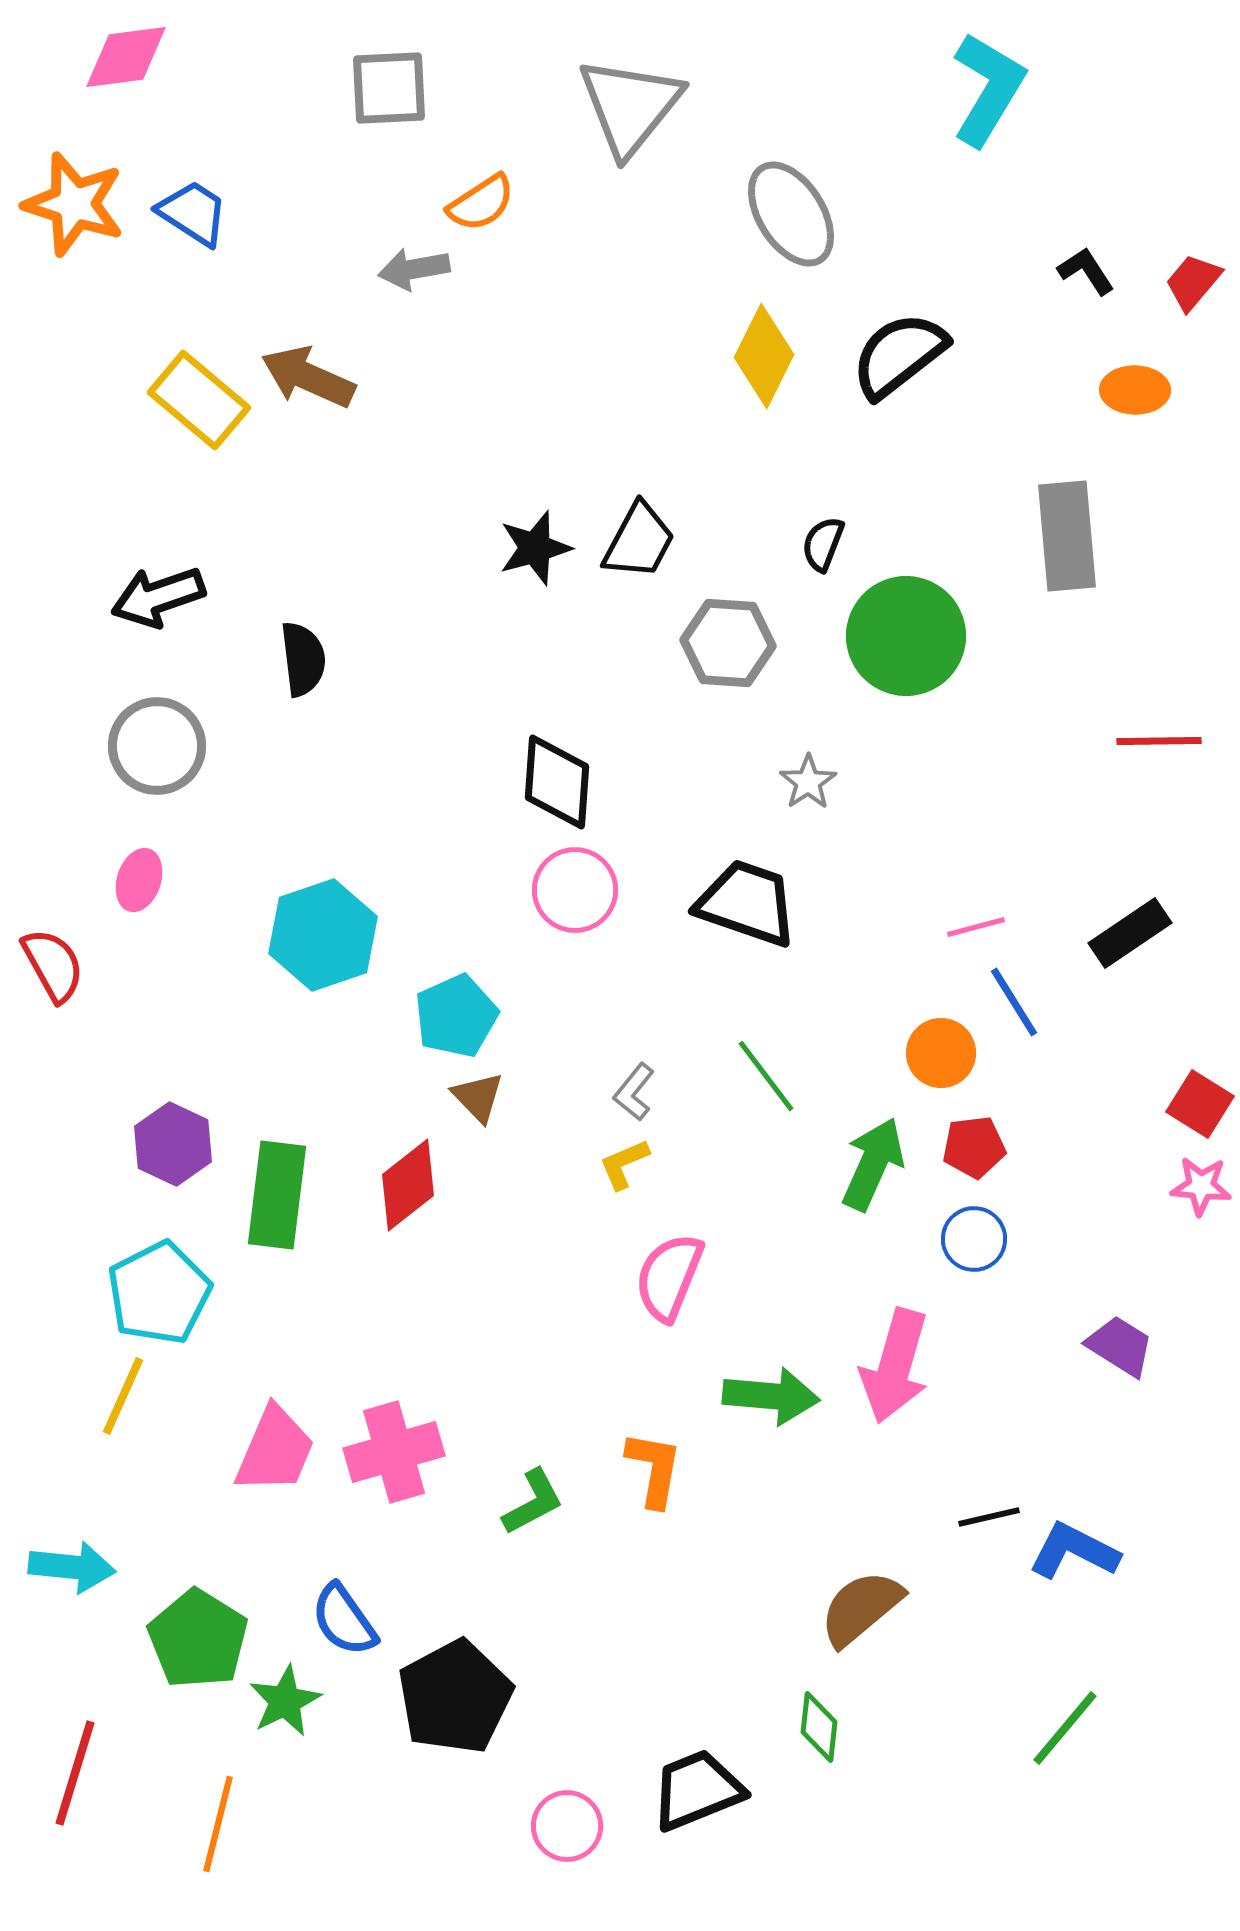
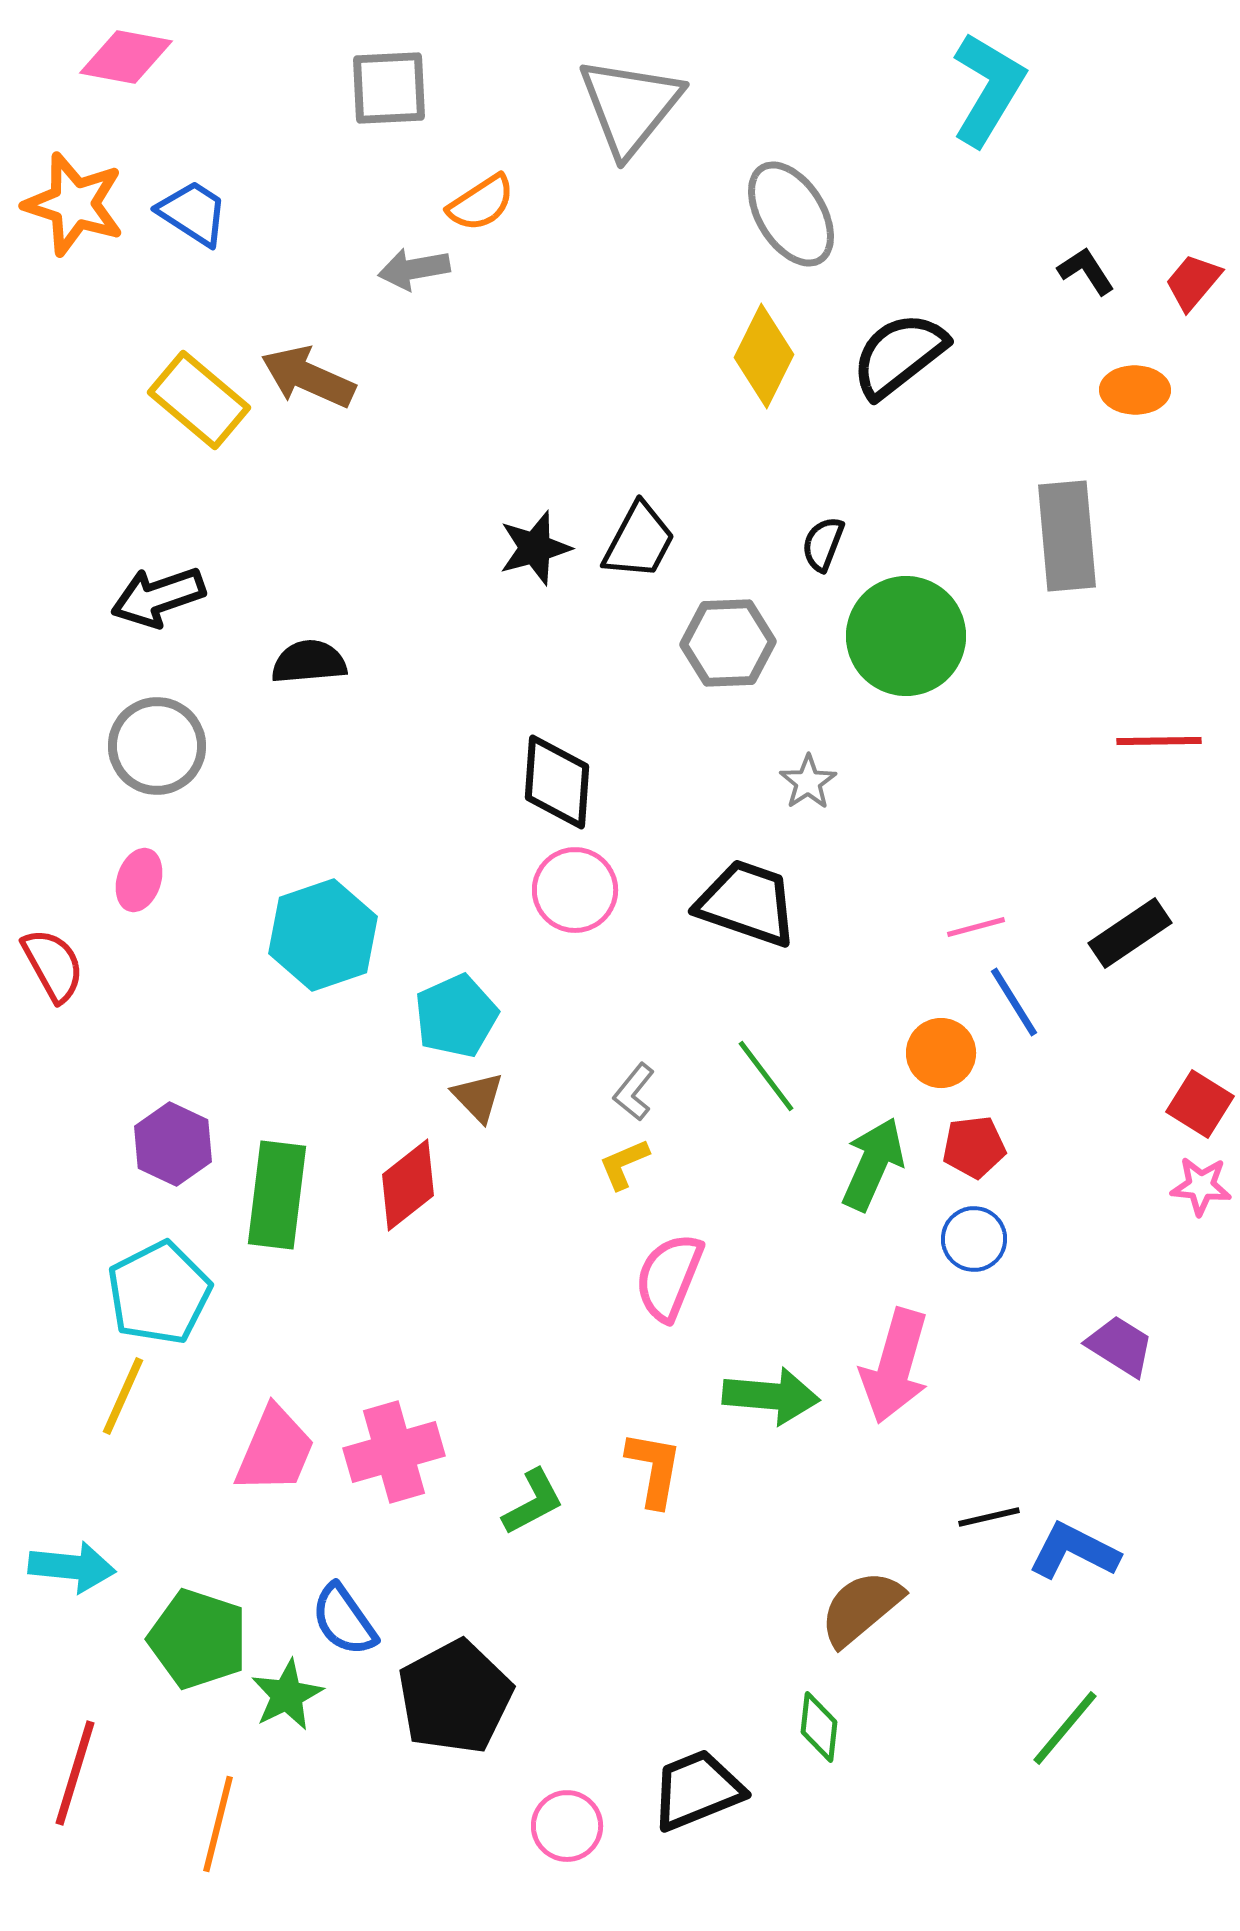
pink diamond at (126, 57): rotated 18 degrees clockwise
gray hexagon at (728, 643): rotated 6 degrees counterclockwise
black semicircle at (303, 659): moved 6 px right, 3 px down; rotated 88 degrees counterclockwise
green pentagon at (198, 1639): rotated 14 degrees counterclockwise
green star at (285, 1701): moved 2 px right, 6 px up
